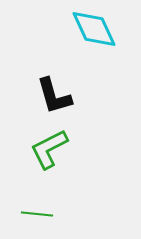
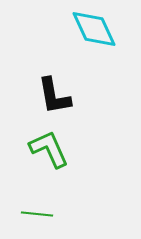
black L-shape: rotated 6 degrees clockwise
green L-shape: rotated 93 degrees clockwise
